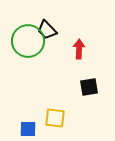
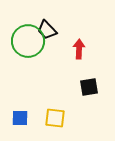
blue square: moved 8 px left, 11 px up
